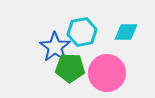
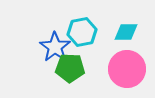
pink circle: moved 20 px right, 4 px up
